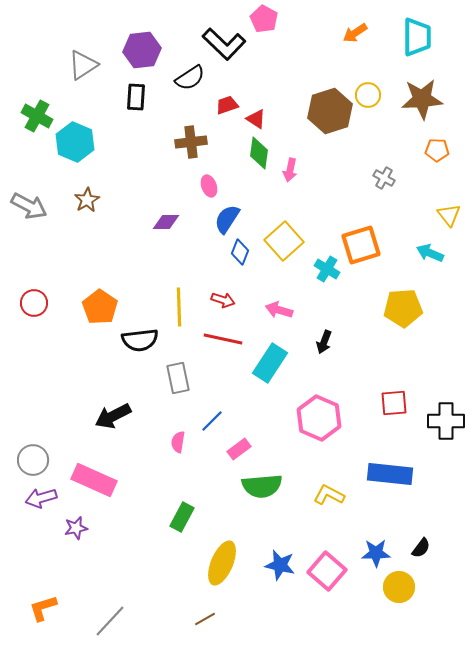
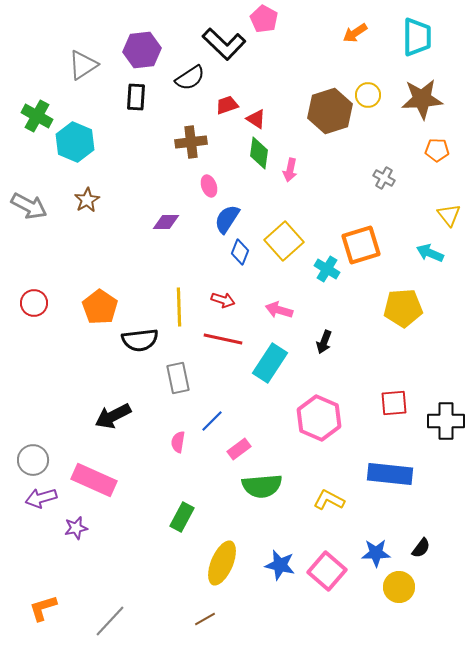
yellow L-shape at (329, 495): moved 5 px down
